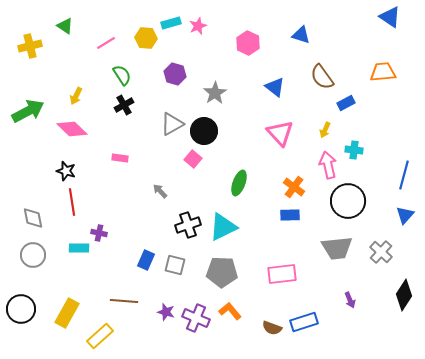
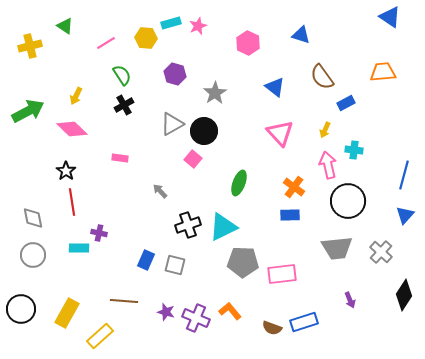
black star at (66, 171): rotated 18 degrees clockwise
gray pentagon at (222, 272): moved 21 px right, 10 px up
